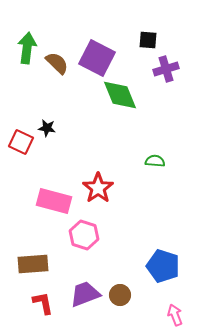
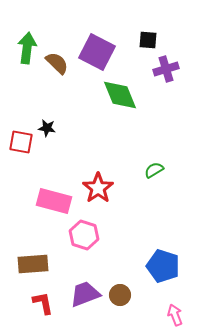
purple square: moved 6 px up
red square: rotated 15 degrees counterclockwise
green semicircle: moved 1 px left, 9 px down; rotated 36 degrees counterclockwise
